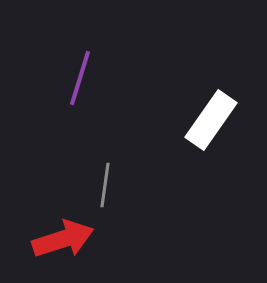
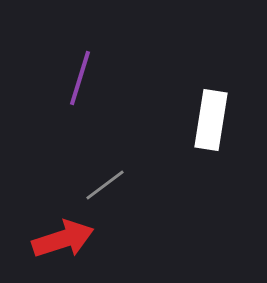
white rectangle: rotated 26 degrees counterclockwise
gray line: rotated 45 degrees clockwise
